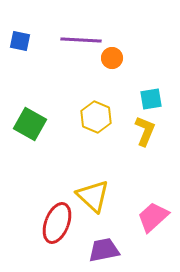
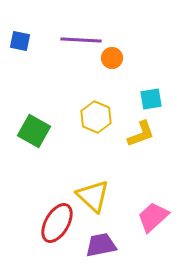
green square: moved 4 px right, 7 px down
yellow L-shape: moved 4 px left, 3 px down; rotated 48 degrees clockwise
red ellipse: rotated 9 degrees clockwise
purple trapezoid: moved 3 px left, 5 px up
